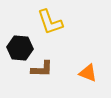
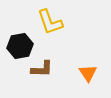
black hexagon: moved 2 px up; rotated 15 degrees counterclockwise
orange triangle: rotated 36 degrees clockwise
